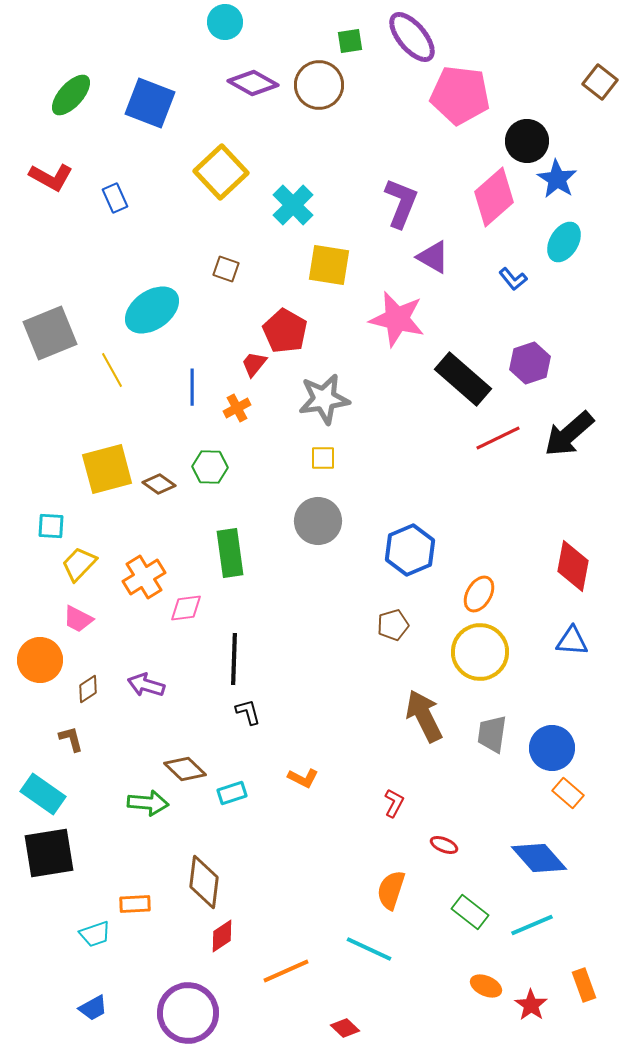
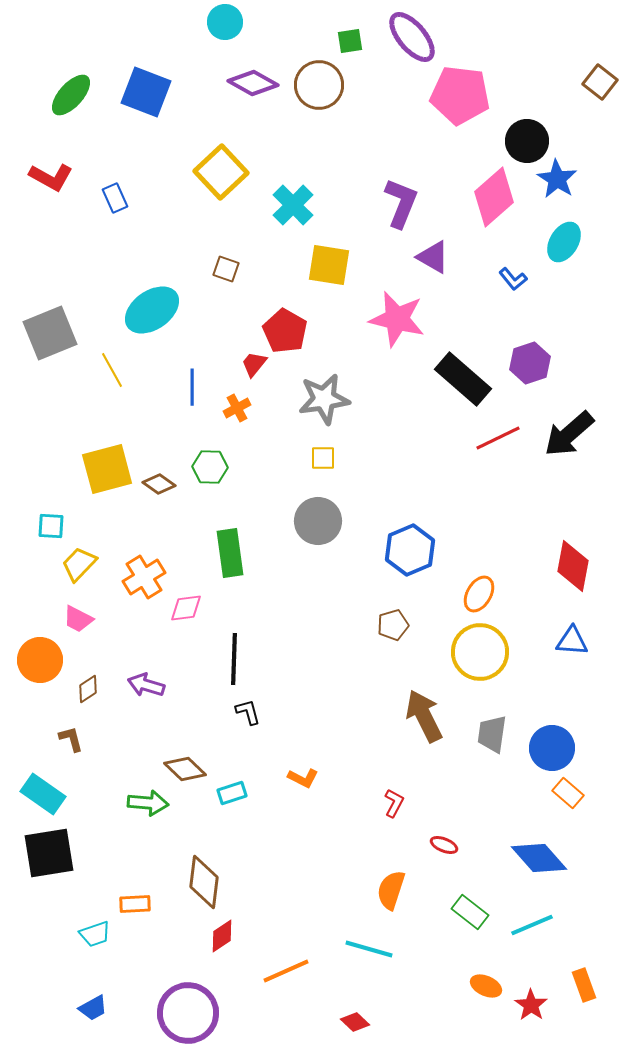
blue square at (150, 103): moved 4 px left, 11 px up
cyan line at (369, 949): rotated 9 degrees counterclockwise
red diamond at (345, 1028): moved 10 px right, 6 px up
